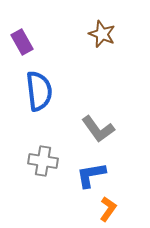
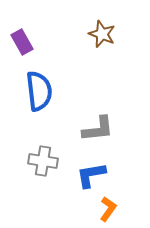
gray L-shape: rotated 60 degrees counterclockwise
